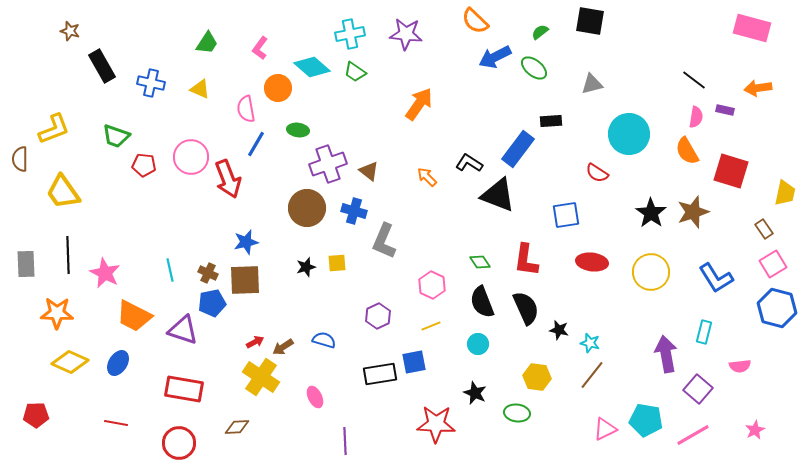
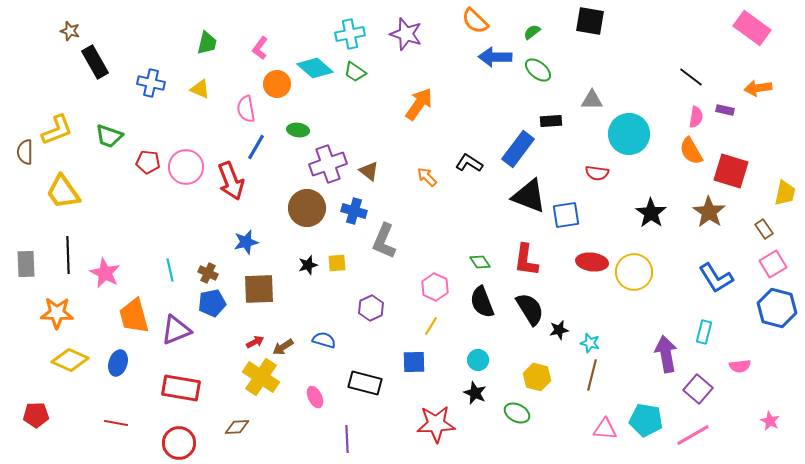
pink rectangle at (752, 28): rotated 21 degrees clockwise
green semicircle at (540, 32): moved 8 px left
purple star at (406, 34): rotated 12 degrees clockwise
green trapezoid at (207, 43): rotated 20 degrees counterclockwise
blue arrow at (495, 57): rotated 28 degrees clockwise
black rectangle at (102, 66): moved 7 px left, 4 px up
cyan diamond at (312, 67): moved 3 px right, 1 px down
green ellipse at (534, 68): moved 4 px right, 2 px down
black line at (694, 80): moved 3 px left, 3 px up
gray triangle at (592, 84): moved 16 px down; rotated 15 degrees clockwise
orange circle at (278, 88): moved 1 px left, 4 px up
yellow L-shape at (54, 129): moved 3 px right, 1 px down
green trapezoid at (116, 136): moved 7 px left
blue line at (256, 144): moved 3 px down
orange semicircle at (687, 151): moved 4 px right
pink circle at (191, 157): moved 5 px left, 10 px down
brown semicircle at (20, 159): moved 5 px right, 7 px up
red pentagon at (144, 165): moved 4 px right, 3 px up
red semicircle at (597, 173): rotated 25 degrees counterclockwise
red arrow at (228, 179): moved 3 px right, 2 px down
black triangle at (498, 195): moved 31 px right, 1 px down
brown star at (693, 212): moved 16 px right; rotated 20 degrees counterclockwise
black star at (306, 267): moved 2 px right, 2 px up
yellow circle at (651, 272): moved 17 px left
brown square at (245, 280): moved 14 px right, 9 px down
pink hexagon at (432, 285): moved 3 px right, 2 px down
black semicircle at (526, 308): moved 4 px right, 1 px down; rotated 8 degrees counterclockwise
orange trapezoid at (134, 316): rotated 48 degrees clockwise
purple hexagon at (378, 316): moved 7 px left, 8 px up
yellow line at (431, 326): rotated 36 degrees counterclockwise
purple triangle at (183, 330): moved 7 px left; rotated 40 degrees counterclockwise
black star at (559, 330): rotated 24 degrees counterclockwise
cyan circle at (478, 344): moved 16 px down
yellow diamond at (70, 362): moved 2 px up
blue square at (414, 362): rotated 10 degrees clockwise
blue ellipse at (118, 363): rotated 15 degrees counterclockwise
black rectangle at (380, 374): moved 15 px left, 9 px down; rotated 24 degrees clockwise
brown line at (592, 375): rotated 24 degrees counterclockwise
yellow hexagon at (537, 377): rotated 8 degrees clockwise
red rectangle at (184, 389): moved 3 px left, 1 px up
green ellipse at (517, 413): rotated 20 degrees clockwise
red star at (436, 424): rotated 6 degrees counterclockwise
pink triangle at (605, 429): rotated 30 degrees clockwise
pink star at (755, 430): moved 15 px right, 9 px up; rotated 18 degrees counterclockwise
purple line at (345, 441): moved 2 px right, 2 px up
